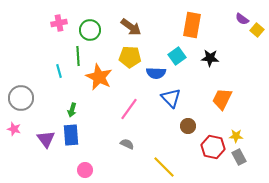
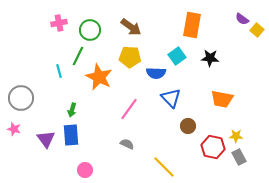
green line: rotated 30 degrees clockwise
orange trapezoid: rotated 105 degrees counterclockwise
